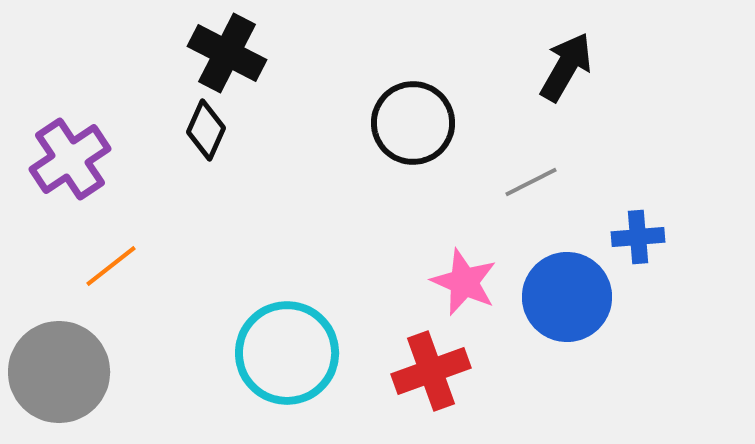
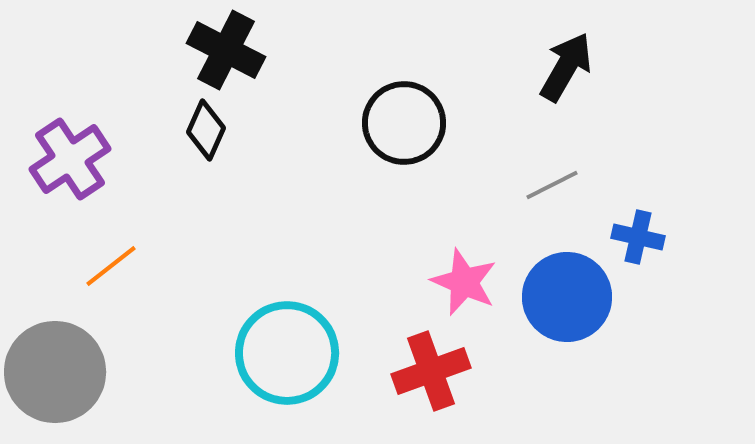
black cross: moved 1 px left, 3 px up
black circle: moved 9 px left
gray line: moved 21 px right, 3 px down
blue cross: rotated 18 degrees clockwise
gray circle: moved 4 px left
